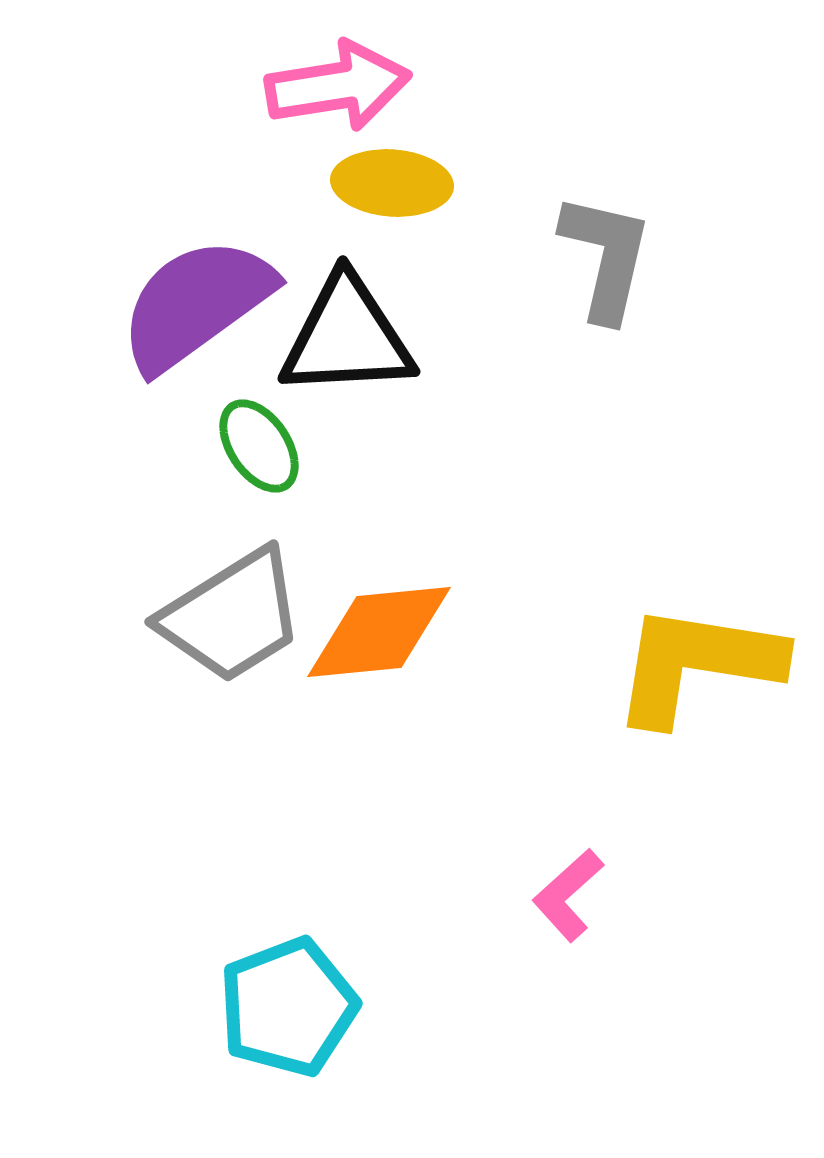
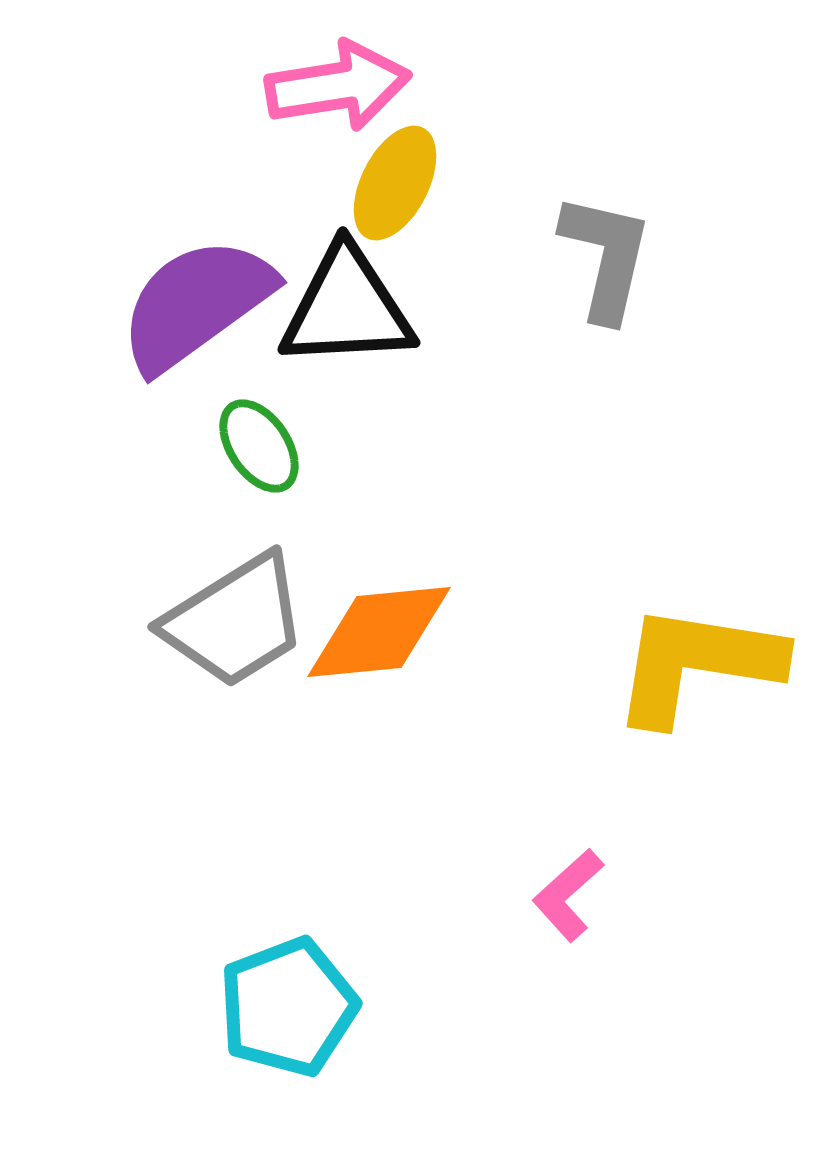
yellow ellipse: moved 3 px right; rotated 67 degrees counterclockwise
black triangle: moved 29 px up
gray trapezoid: moved 3 px right, 5 px down
